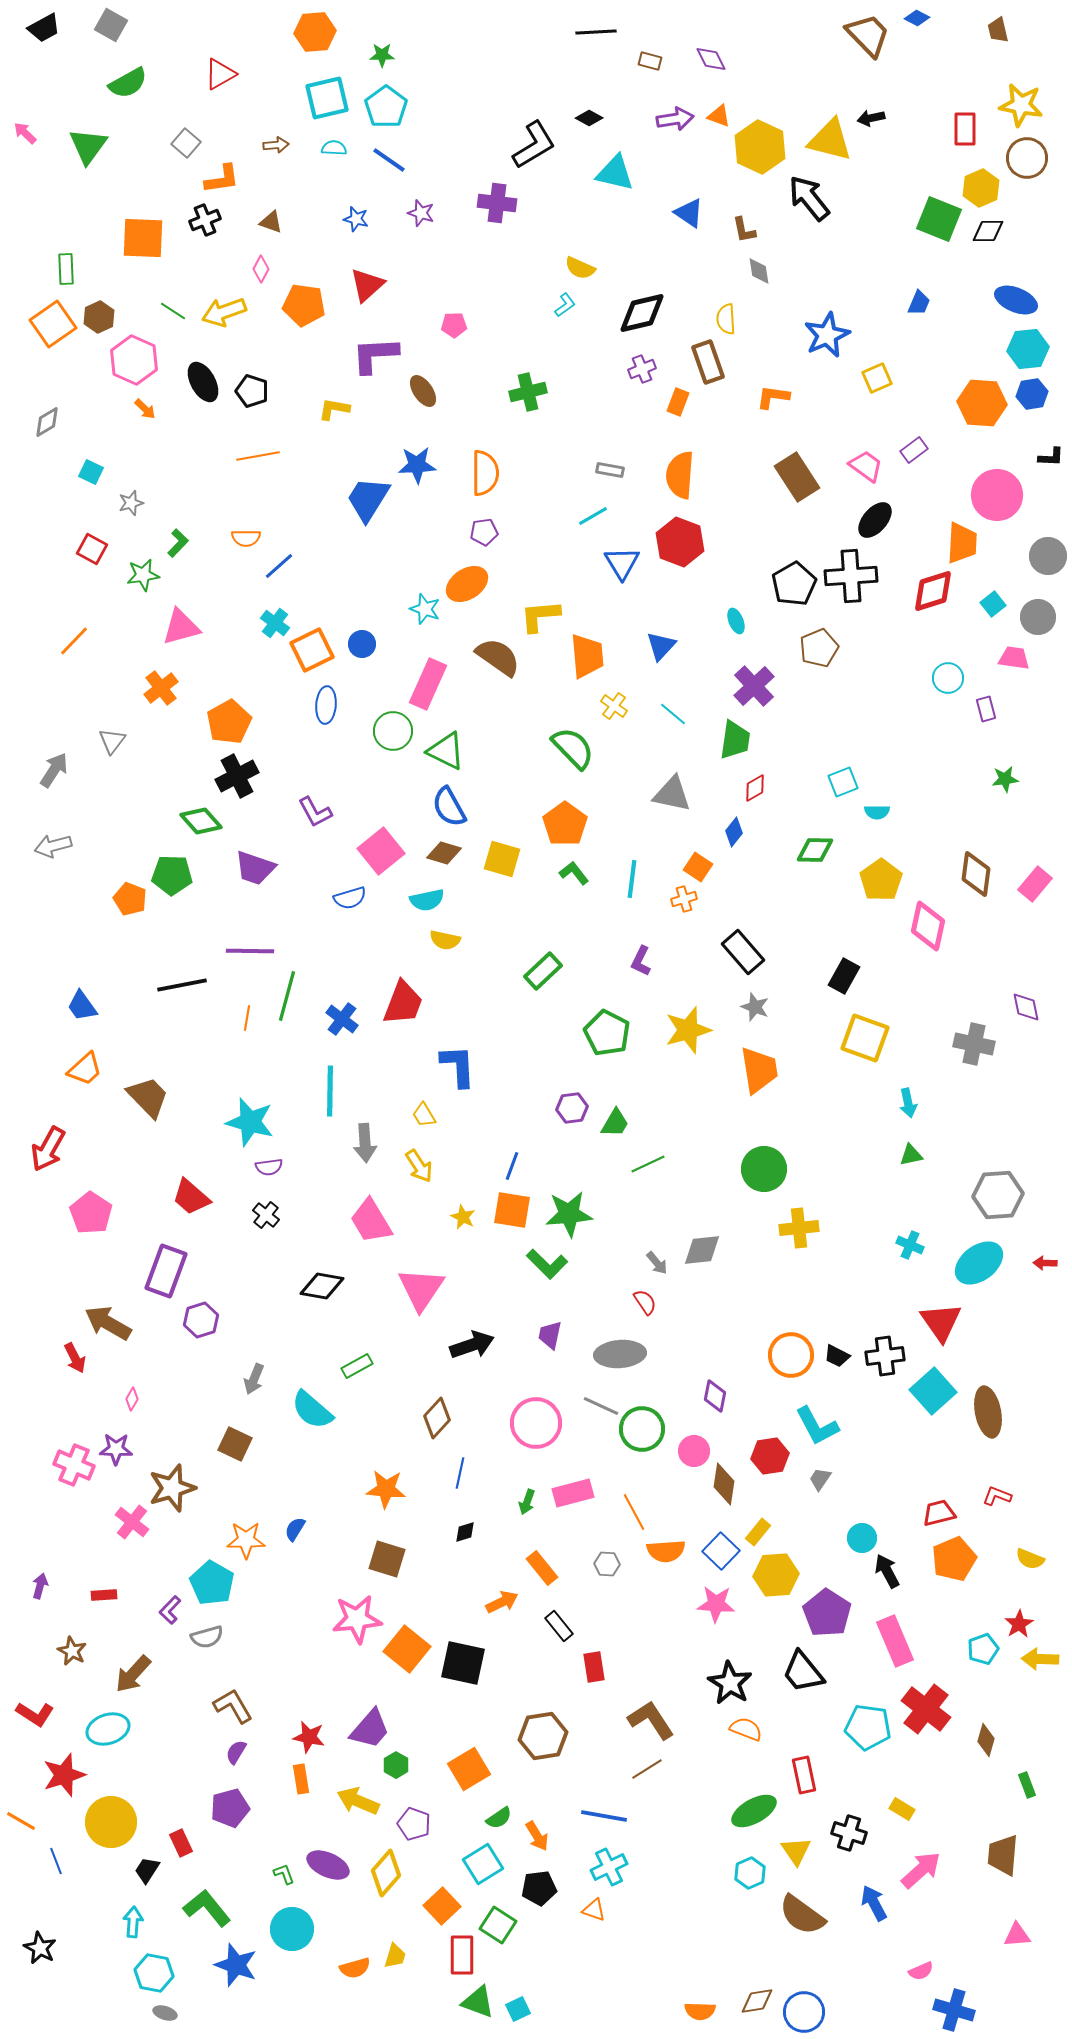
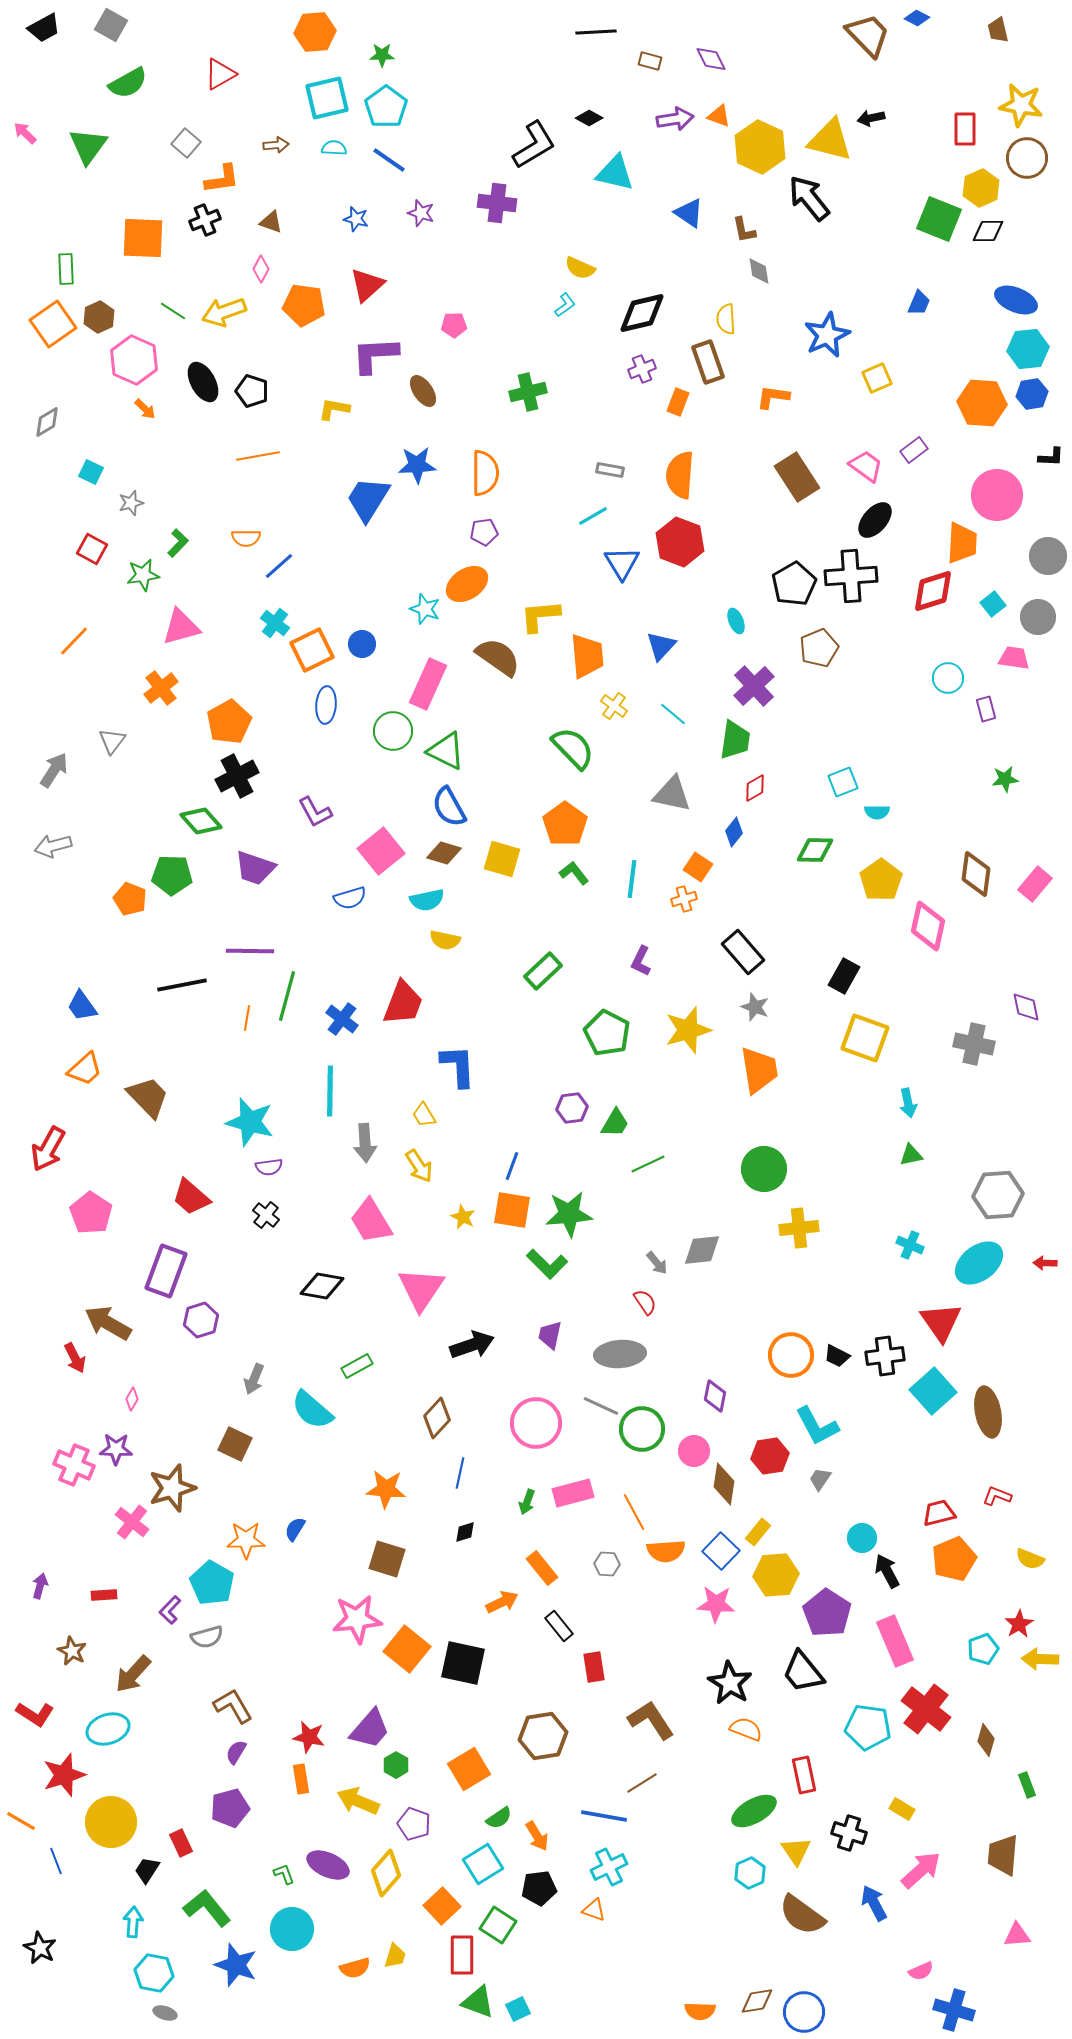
brown line at (647, 1769): moved 5 px left, 14 px down
